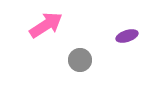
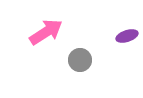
pink arrow: moved 7 px down
